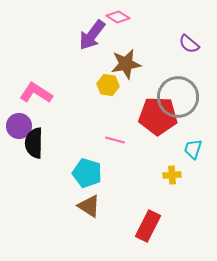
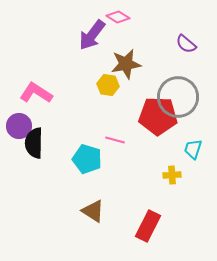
purple semicircle: moved 3 px left
cyan pentagon: moved 14 px up
brown triangle: moved 4 px right, 5 px down
